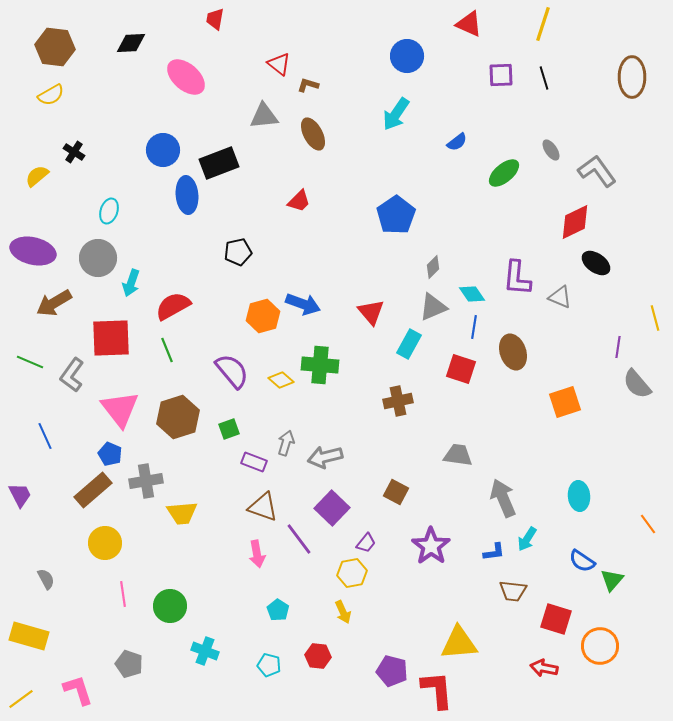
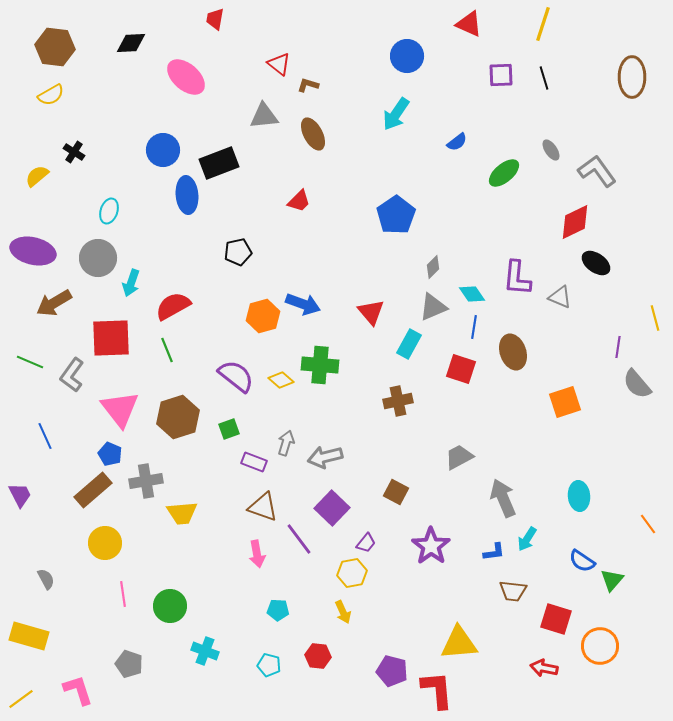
purple semicircle at (232, 371): moved 4 px right, 5 px down; rotated 12 degrees counterclockwise
gray trapezoid at (458, 455): moved 1 px right, 2 px down; rotated 36 degrees counterclockwise
cyan pentagon at (278, 610): rotated 30 degrees counterclockwise
